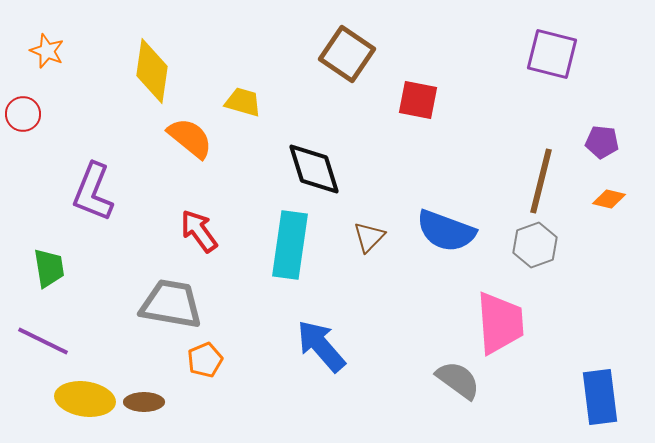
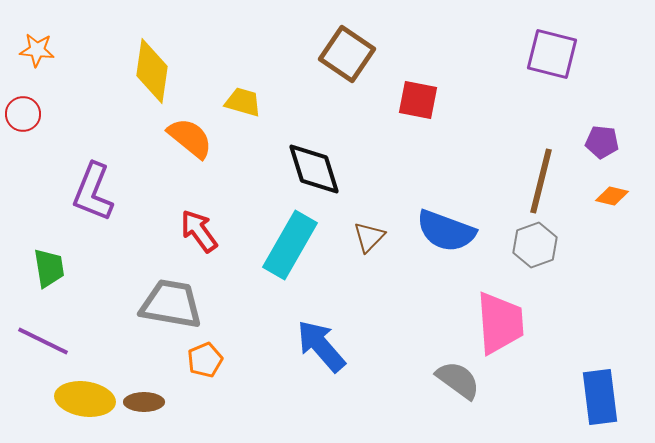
orange star: moved 10 px left, 1 px up; rotated 16 degrees counterclockwise
orange diamond: moved 3 px right, 3 px up
cyan rectangle: rotated 22 degrees clockwise
